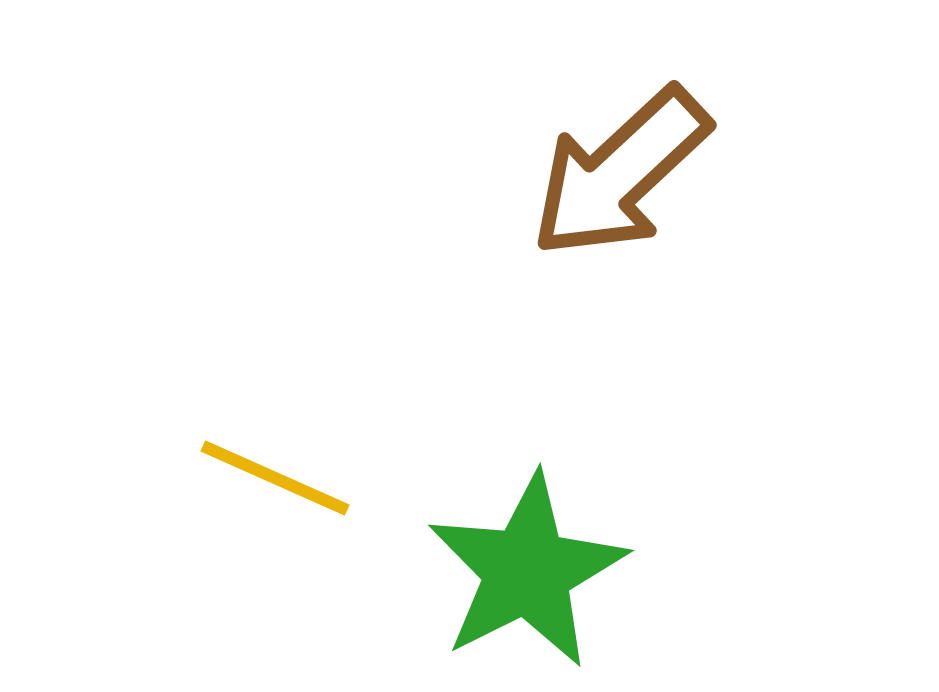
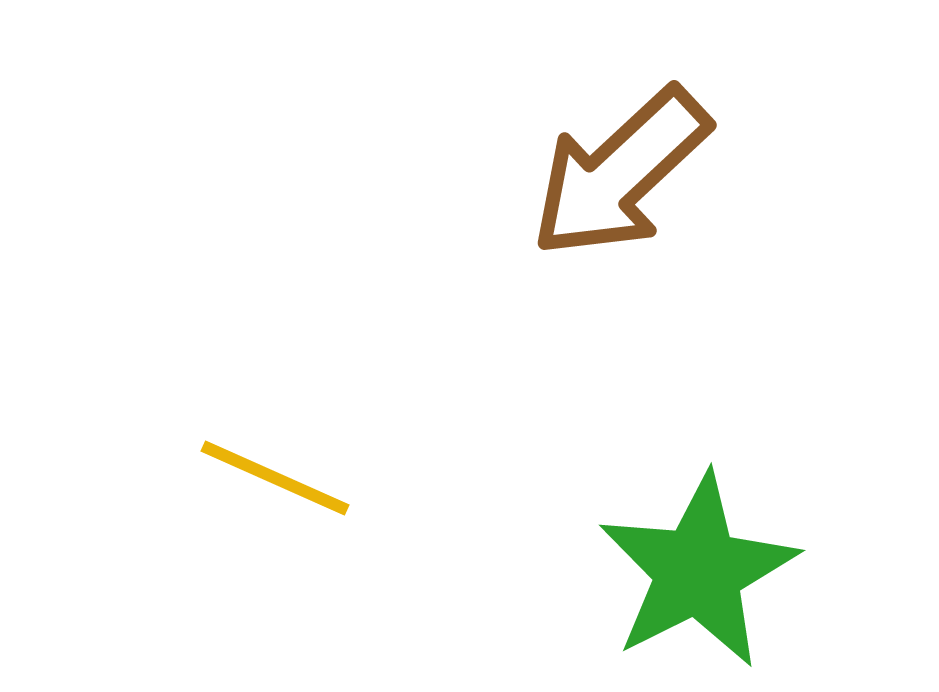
green star: moved 171 px right
